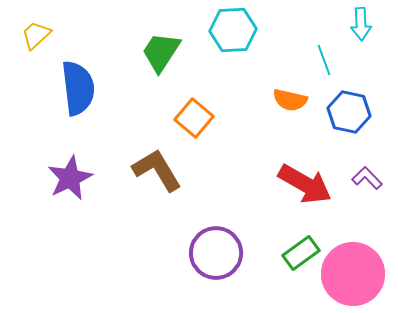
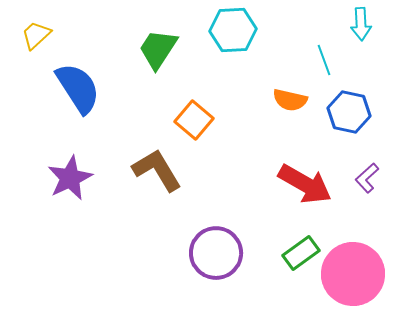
green trapezoid: moved 3 px left, 3 px up
blue semicircle: rotated 26 degrees counterclockwise
orange square: moved 2 px down
purple L-shape: rotated 88 degrees counterclockwise
